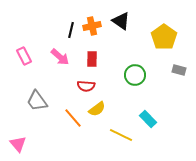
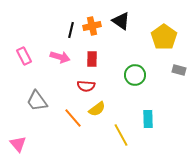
pink arrow: rotated 24 degrees counterclockwise
cyan rectangle: rotated 42 degrees clockwise
yellow line: rotated 35 degrees clockwise
